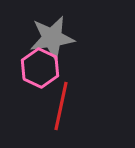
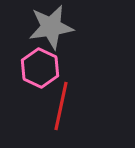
gray star: moved 1 px left, 11 px up
